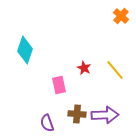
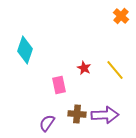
purple semicircle: rotated 54 degrees clockwise
